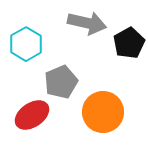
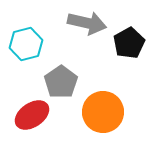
cyan hexagon: rotated 16 degrees clockwise
gray pentagon: rotated 12 degrees counterclockwise
